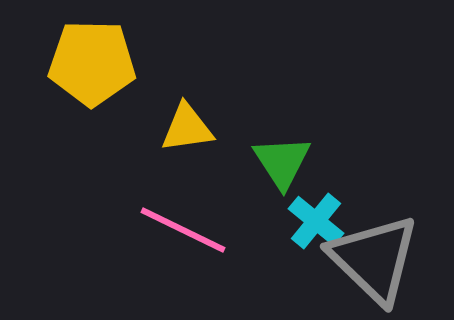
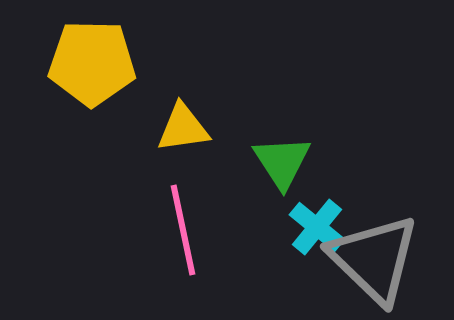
yellow triangle: moved 4 px left
cyan cross: moved 1 px right, 6 px down
pink line: rotated 52 degrees clockwise
